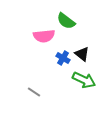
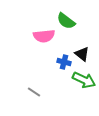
blue cross: moved 1 px right, 4 px down; rotated 16 degrees counterclockwise
